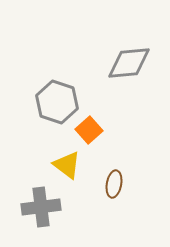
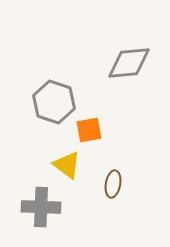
gray hexagon: moved 3 px left
orange square: rotated 32 degrees clockwise
brown ellipse: moved 1 px left
gray cross: rotated 9 degrees clockwise
